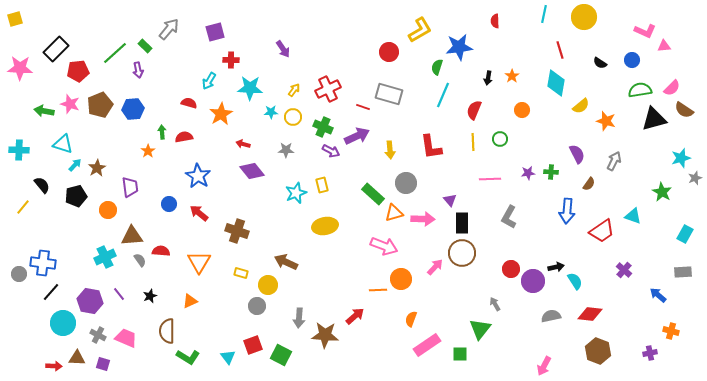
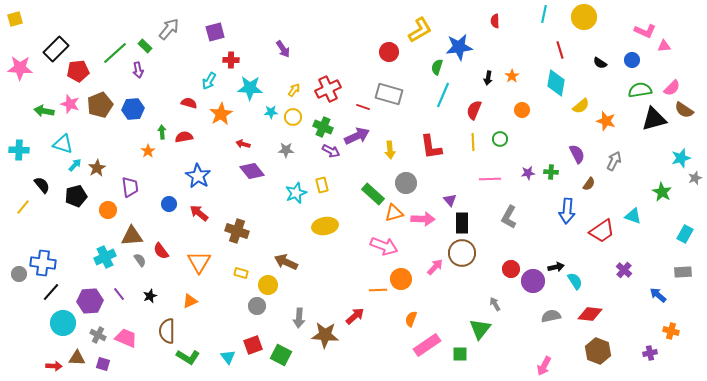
red semicircle at (161, 251): rotated 132 degrees counterclockwise
purple hexagon at (90, 301): rotated 15 degrees counterclockwise
